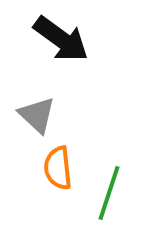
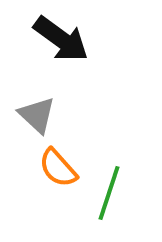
orange semicircle: rotated 36 degrees counterclockwise
